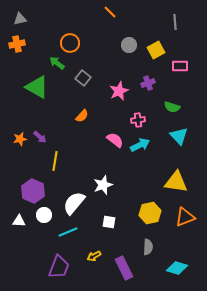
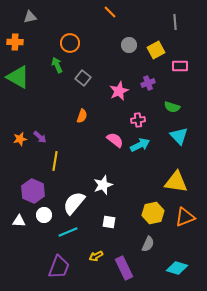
gray triangle: moved 10 px right, 2 px up
orange cross: moved 2 px left, 2 px up; rotated 14 degrees clockwise
green arrow: moved 2 px down; rotated 28 degrees clockwise
green triangle: moved 19 px left, 10 px up
orange semicircle: rotated 24 degrees counterclockwise
yellow hexagon: moved 3 px right
gray semicircle: moved 3 px up; rotated 21 degrees clockwise
yellow arrow: moved 2 px right
